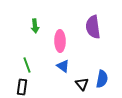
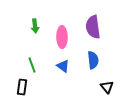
pink ellipse: moved 2 px right, 4 px up
green line: moved 5 px right
blue semicircle: moved 9 px left, 19 px up; rotated 18 degrees counterclockwise
black triangle: moved 25 px right, 3 px down
